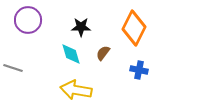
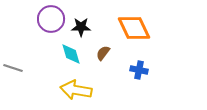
purple circle: moved 23 px right, 1 px up
orange diamond: rotated 52 degrees counterclockwise
